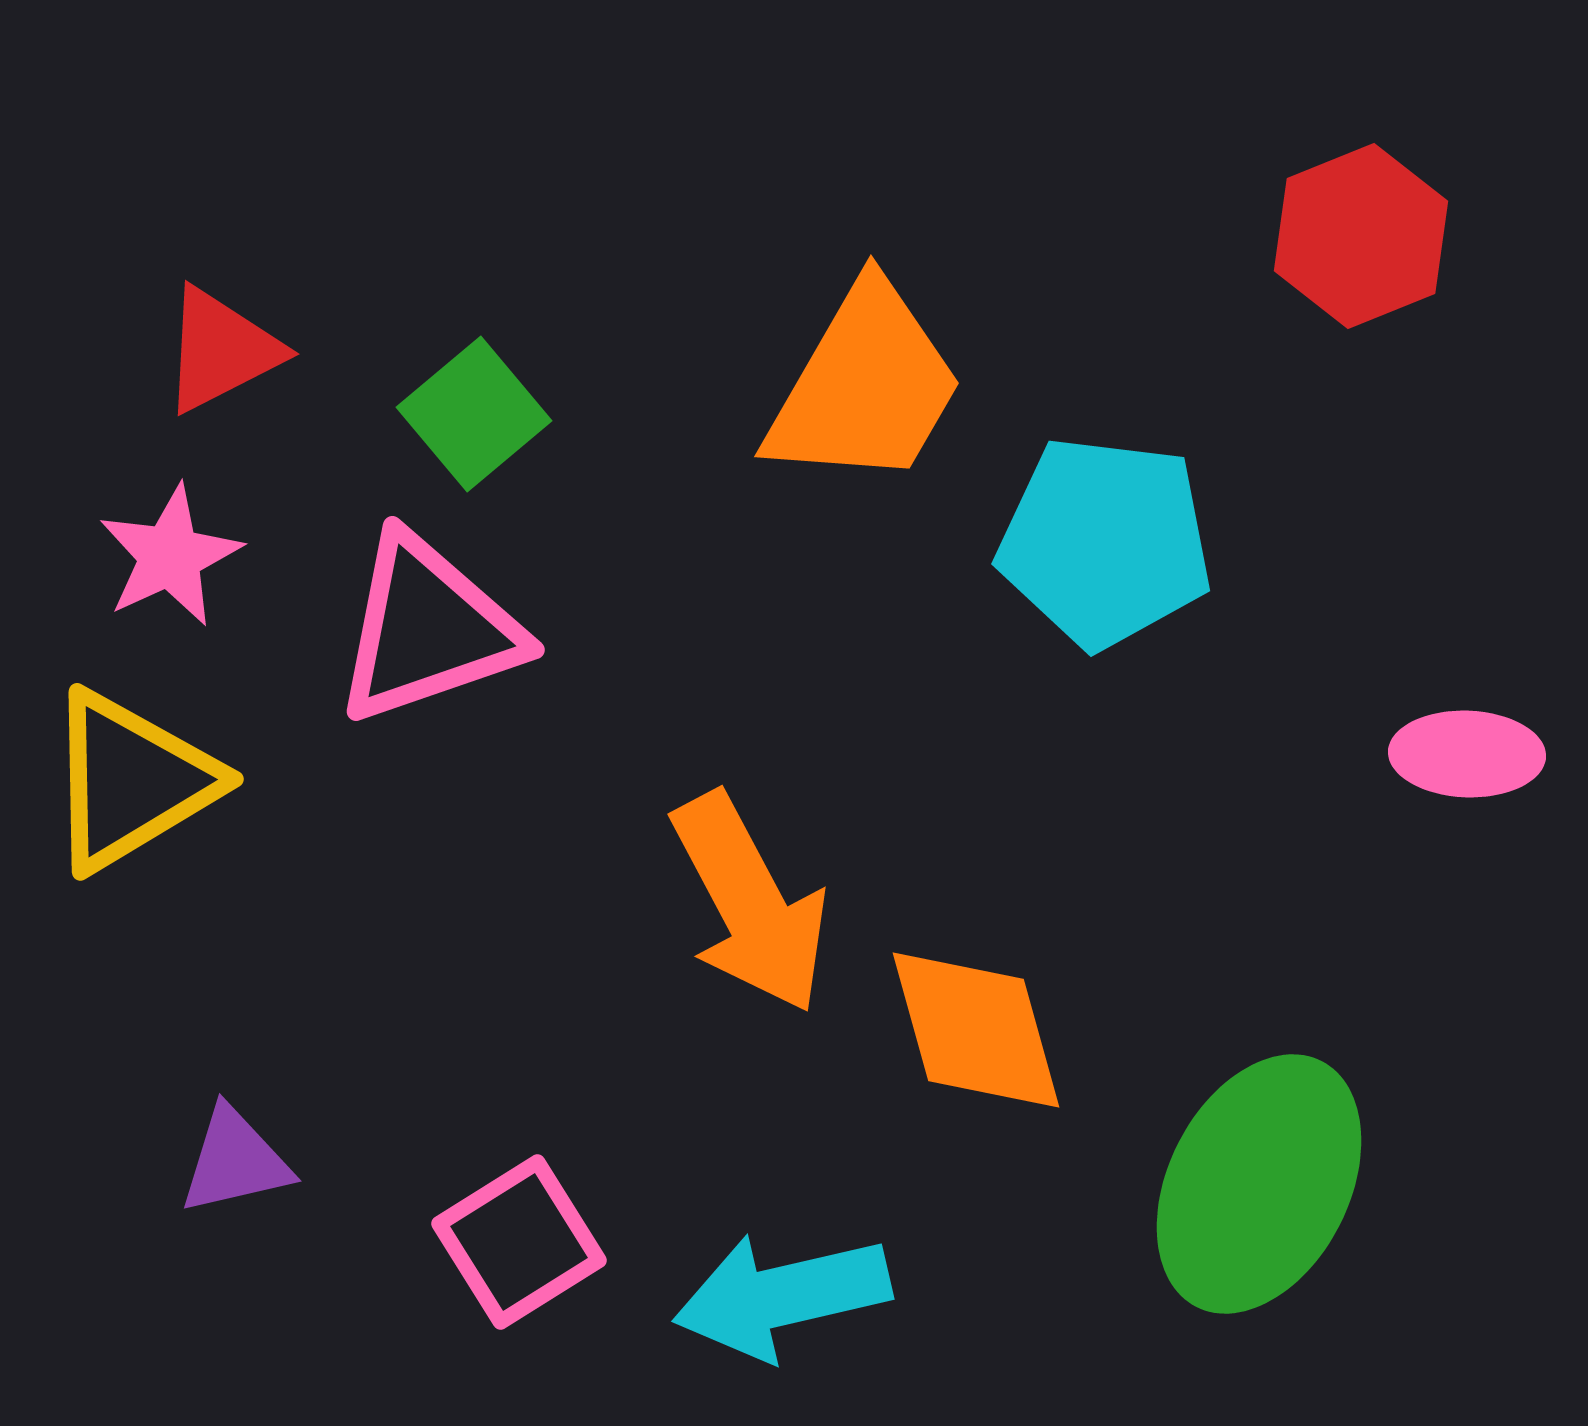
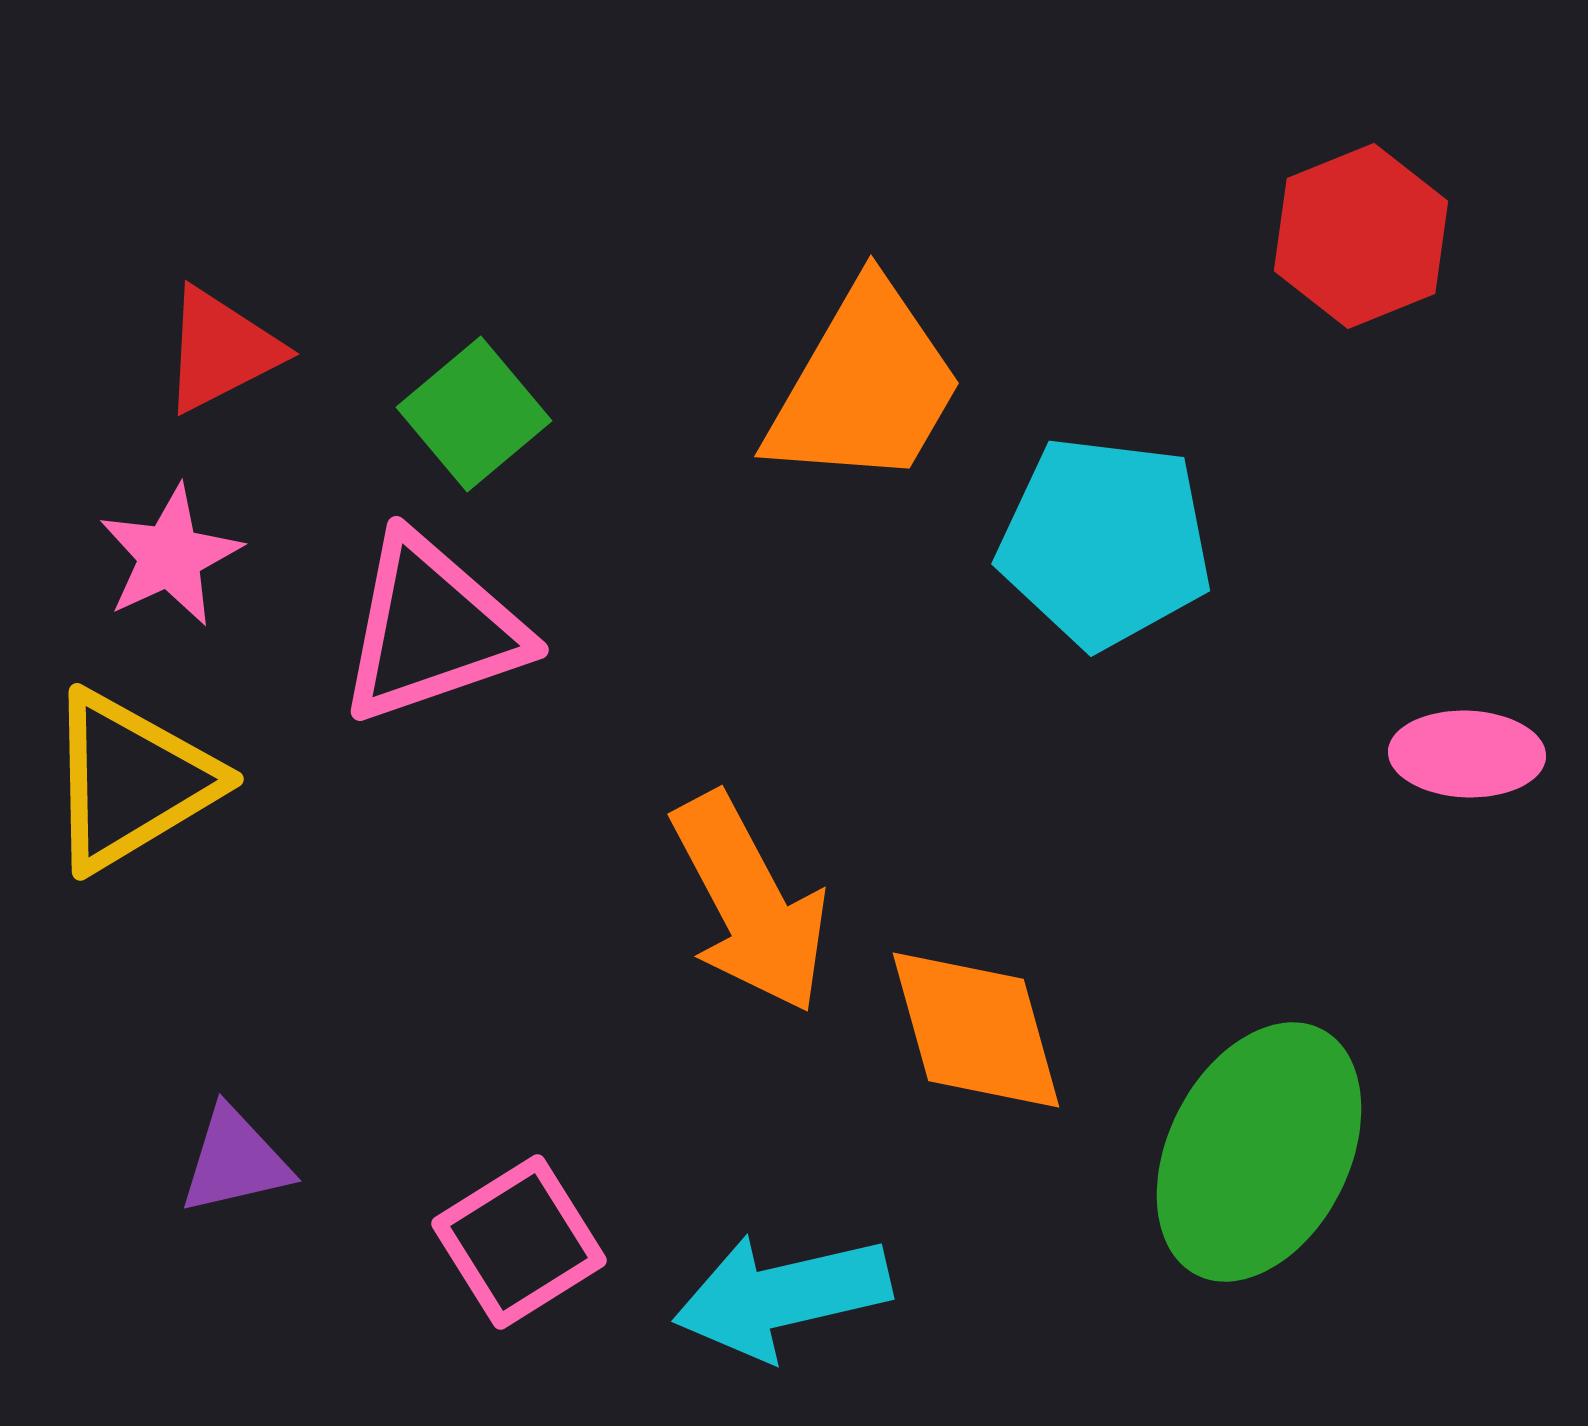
pink triangle: moved 4 px right
green ellipse: moved 32 px up
